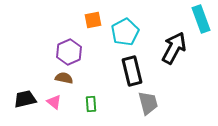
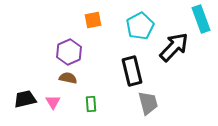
cyan pentagon: moved 15 px right, 6 px up
black arrow: moved 1 px up; rotated 16 degrees clockwise
brown semicircle: moved 4 px right
pink triangle: moved 1 px left; rotated 21 degrees clockwise
